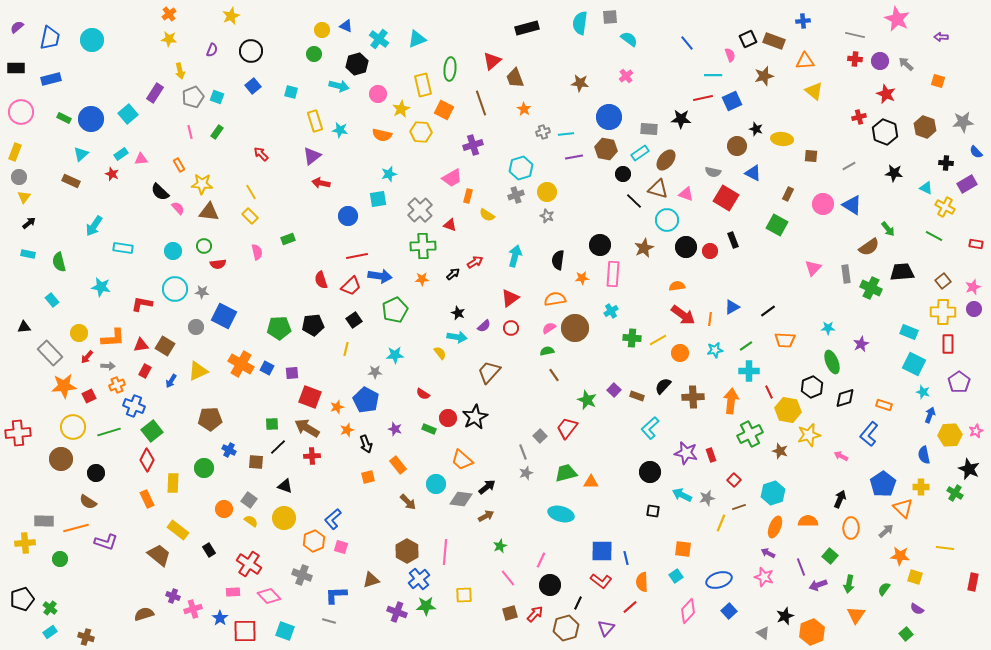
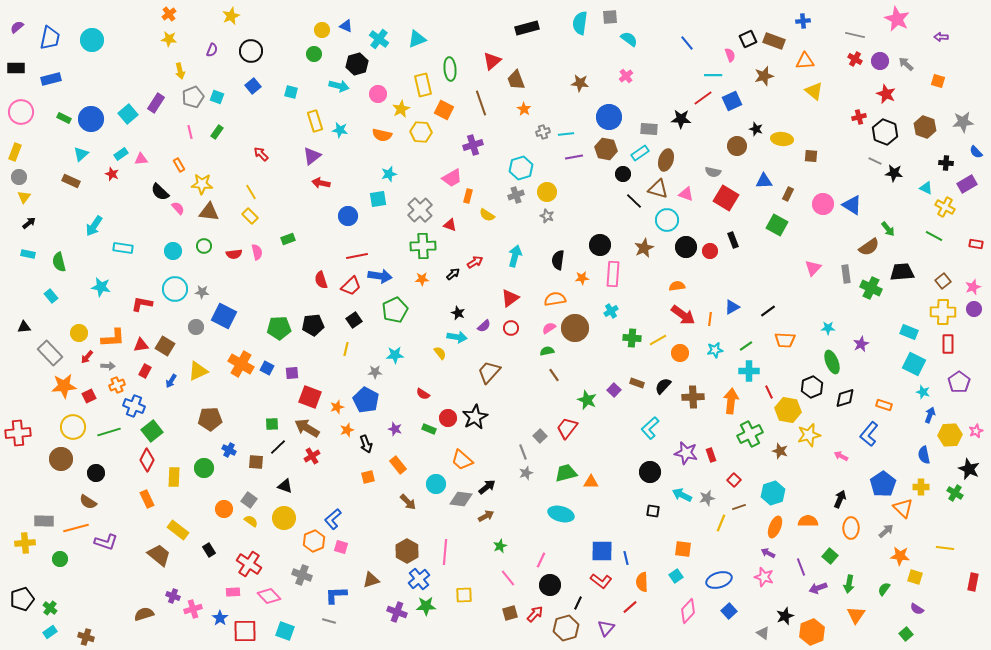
red cross at (855, 59): rotated 24 degrees clockwise
green ellipse at (450, 69): rotated 10 degrees counterclockwise
brown trapezoid at (515, 78): moved 1 px right, 2 px down
purple rectangle at (155, 93): moved 1 px right, 10 px down
red line at (703, 98): rotated 24 degrees counterclockwise
brown ellipse at (666, 160): rotated 20 degrees counterclockwise
gray line at (849, 166): moved 26 px right, 5 px up; rotated 56 degrees clockwise
blue triangle at (753, 173): moved 11 px right, 8 px down; rotated 30 degrees counterclockwise
red semicircle at (218, 264): moved 16 px right, 10 px up
cyan rectangle at (52, 300): moved 1 px left, 4 px up
brown rectangle at (637, 396): moved 13 px up
red cross at (312, 456): rotated 28 degrees counterclockwise
yellow rectangle at (173, 483): moved 1 px right, 6 px up
purple arrow at (818, 585): moved 3 px down
